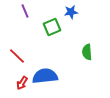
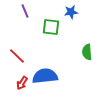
green square: moved 1 px left; rotated 30 degrees clockwise
